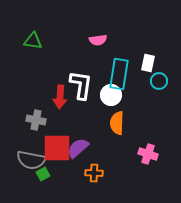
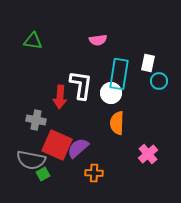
white circle: moved 2 px up
red square: moved 3 px up; rotated 24 degrees clockwise
pink cross: rotated 30 degrees clockwise
